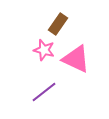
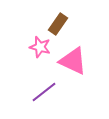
pink star: moved 4 px left, 3 px up
pink triangle: moved 3 px left, 2 px down
